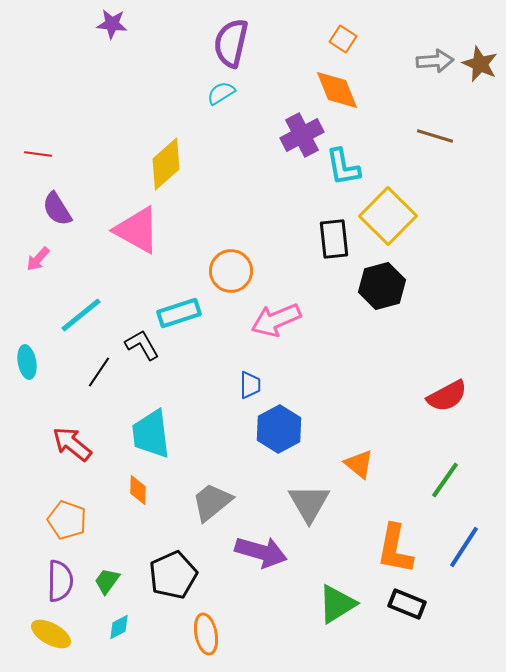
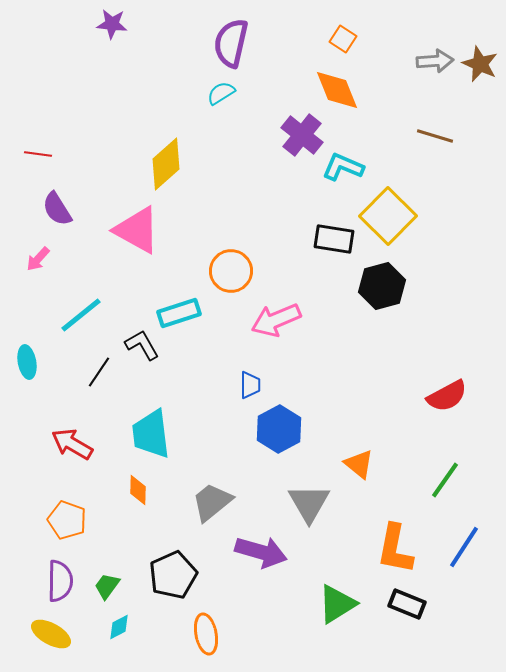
purple cross at (302, 135): rotated 24 degrees counterclockwise
cyan L-shape at (343, 167): rotated 123 degrees clockwise
black rectangle at (334, 239): rotated 75 degrees counterclockwise
red arrow at (72, 444): rotated 9 degrees counterclockwise
green trapezoid at (107, 581): moved 5 px down
